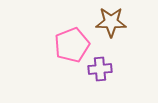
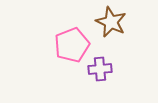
brown star: rotated 24 degrees clockwise
